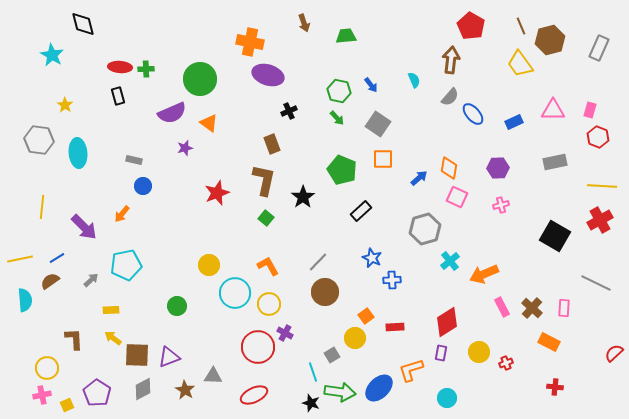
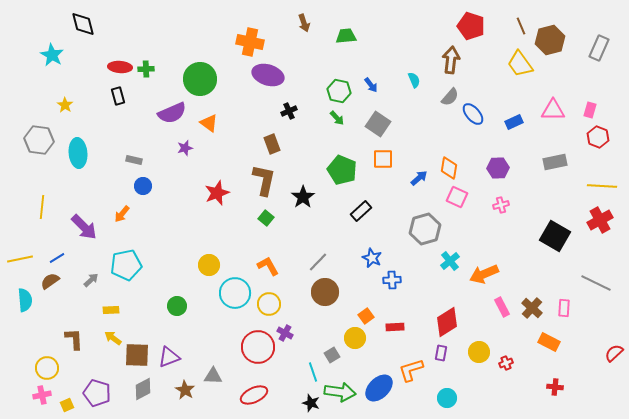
red pentagon at (471, 26): rotated 12 degrees counterclockwise
purple pentagon at (97, 393): rotated 16 degrees counterclockwise
